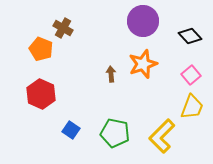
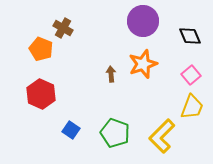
black diamond: rotated 20 degrees clockwise
green pentagon: rotated 8 degrees clockwise
